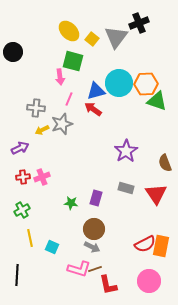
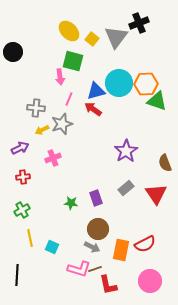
pink cross: moved 11 px right, 19 px up
gray rectangle: rotated 56 degrees counterclockwise
purple rectangle: rotated 35 degrees counterclockwise
brown circle: moved 4 px right
orange rectangle: moved 40 px left, 4 px down
pink circle: moved 1 px right
